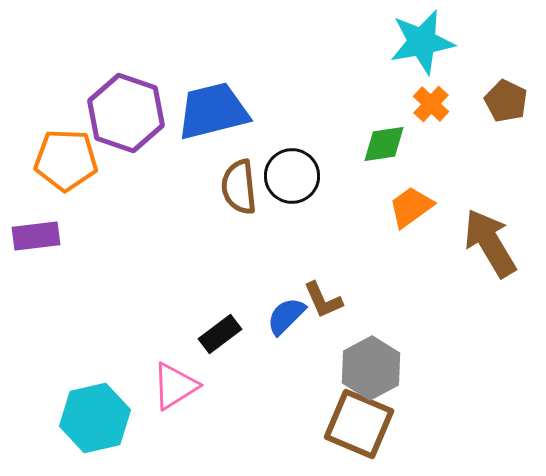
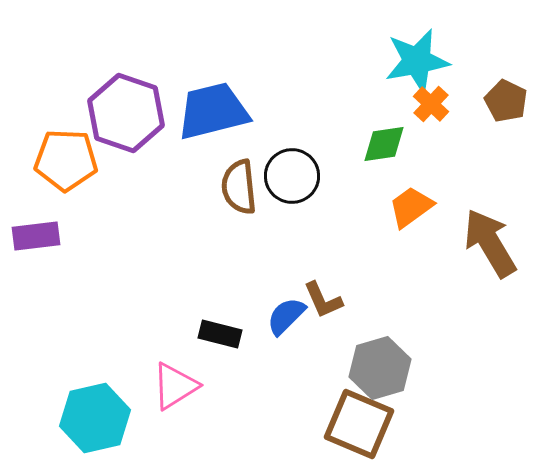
cyan star: moved 5 px left, 19 px down
black rectangle: rotated 51 degrees clockwise
gray hexagon: moved 9 px right; rotated 12 degrees clockwise
